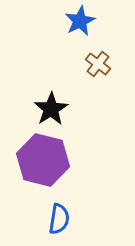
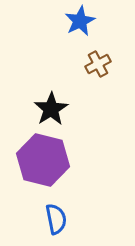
brown cross: rotated 25 degrees clockwise
blue semicircle: moved 3 px left; rotated 20 degrees counterclockwise
